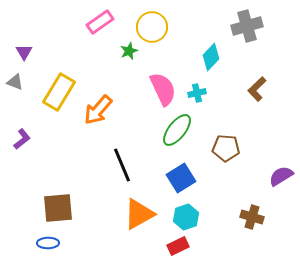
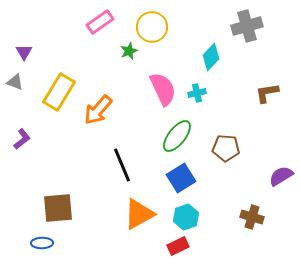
brown L-shape: moved 10 px right, 4 px down; rotated 35 degrees clockwise
green ellipse: moved 6 px down
blue ellipse: moved 6 px left
